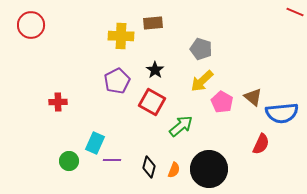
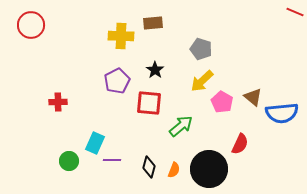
red square: moved 3 px left, 1 px down; rotated 24 degrees counterclockwise
red semicircle: moved 21 px left
